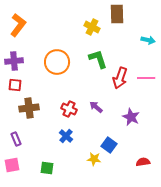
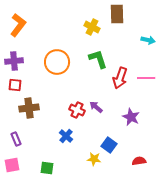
red cross: moved 8 px right, 1 px down
red semicircle: moved 4 px left, 1 px up
